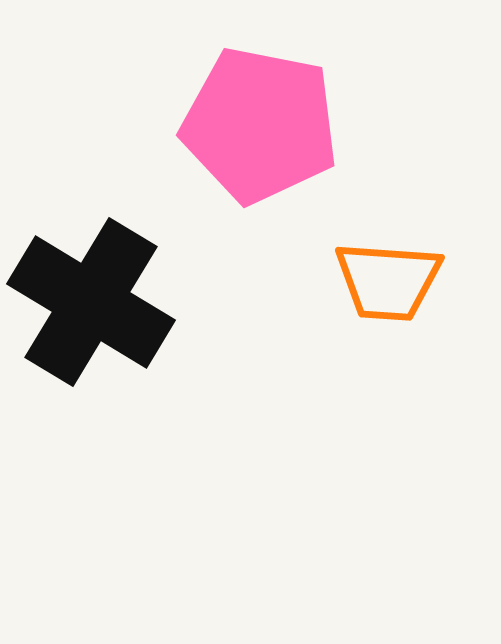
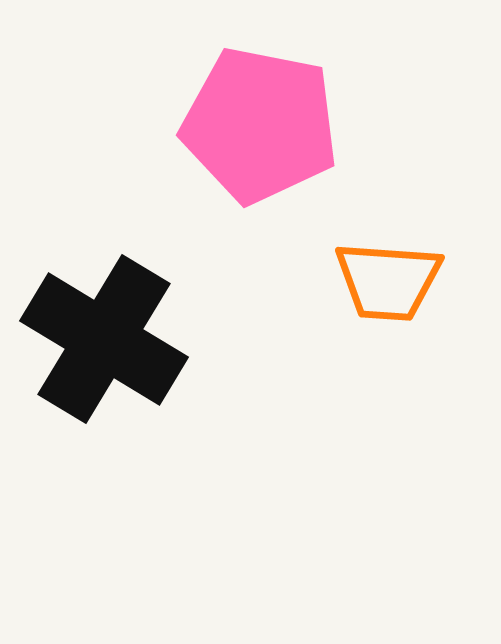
black cross: moved 13 px right, 37 px down
